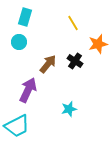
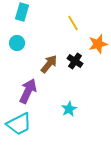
cyan rectangle: moved 3 px left, 5 px up
cyan circle: moved 2 px left, 1 px down
brown arrow: moved 1 px right
purple arrow: moved 1 px down
cyan star: rotated 14 degrees counterclockwise
cyan trapezoid: moved 2 px right, 2 px up
